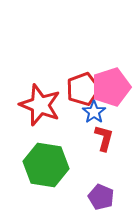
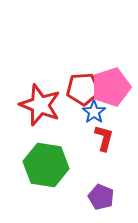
red pentagon: rotated 16 degrees clockwise
